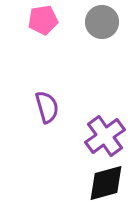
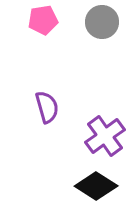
black diamond: moved 10 px left, 3 px down; rotated 48 degrees clockwise
